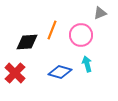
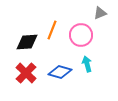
red cross: moved 11 px right
